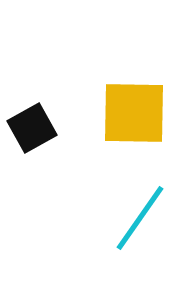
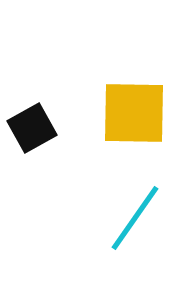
cyan line: moved 5 px left
